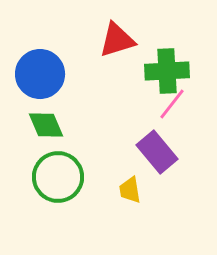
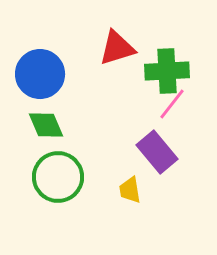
red triangle: moved 8 px down
